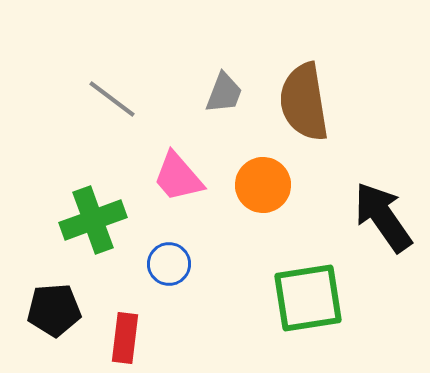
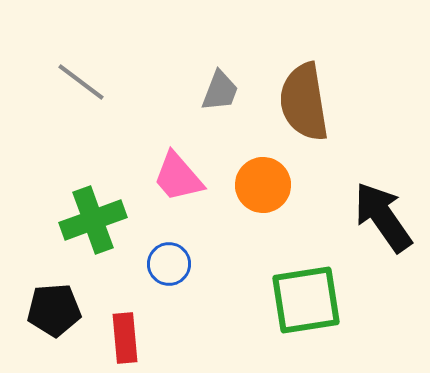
gray trapezoid: moved 4 px left, 2 px up
gray line: moved 31 px left, 17 px up
green square: moved 2 px left, 2 px down
red rectangle: rotated 12 degrees counterclockwise
